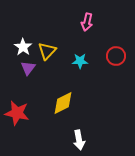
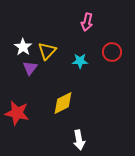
red circle: moved 4 px left, 4 px up
purple triangle: moved 2 px right
